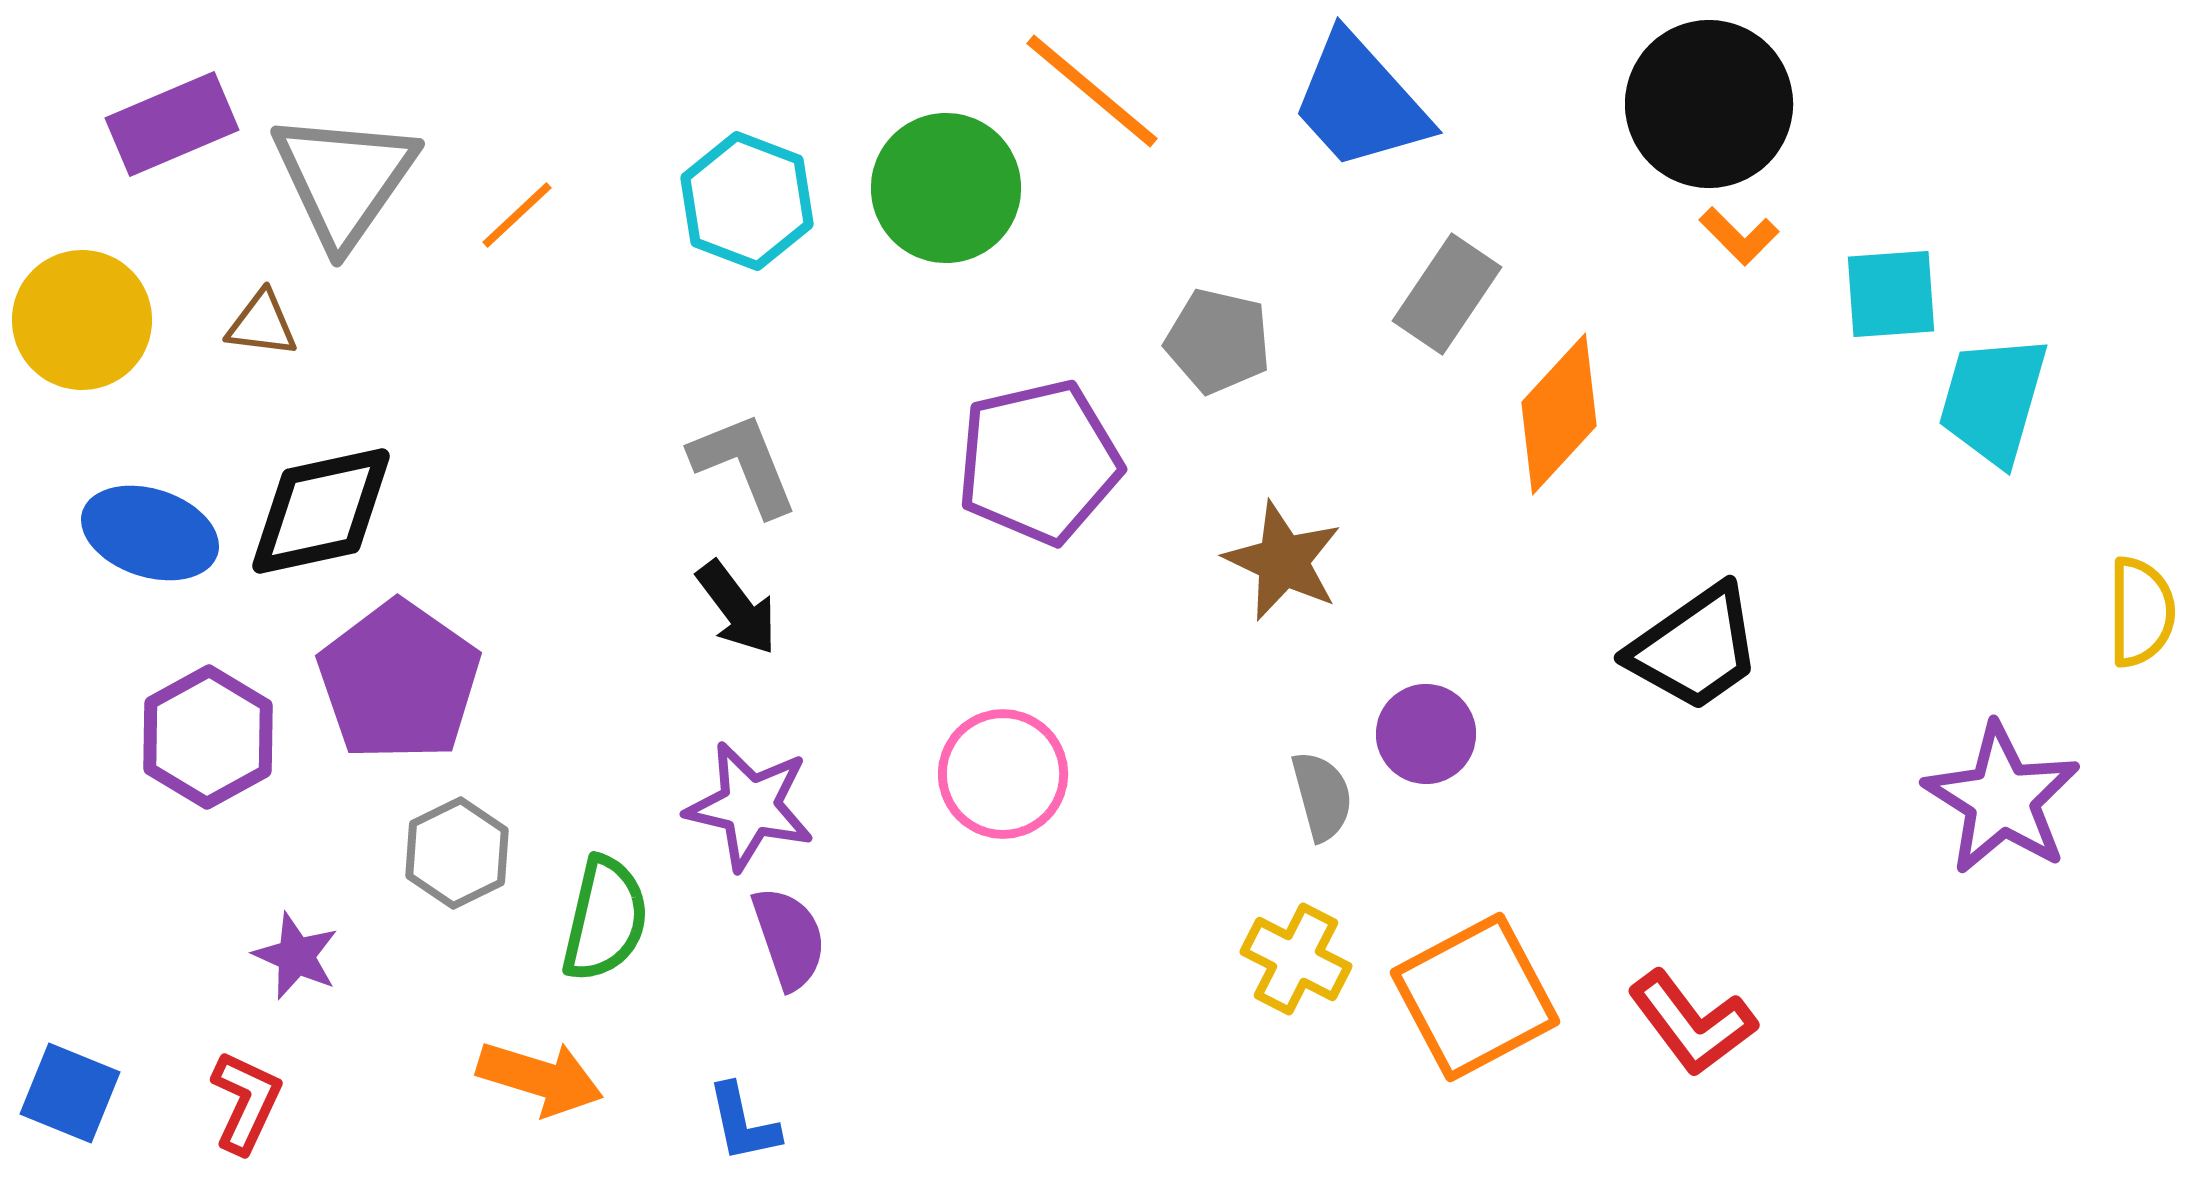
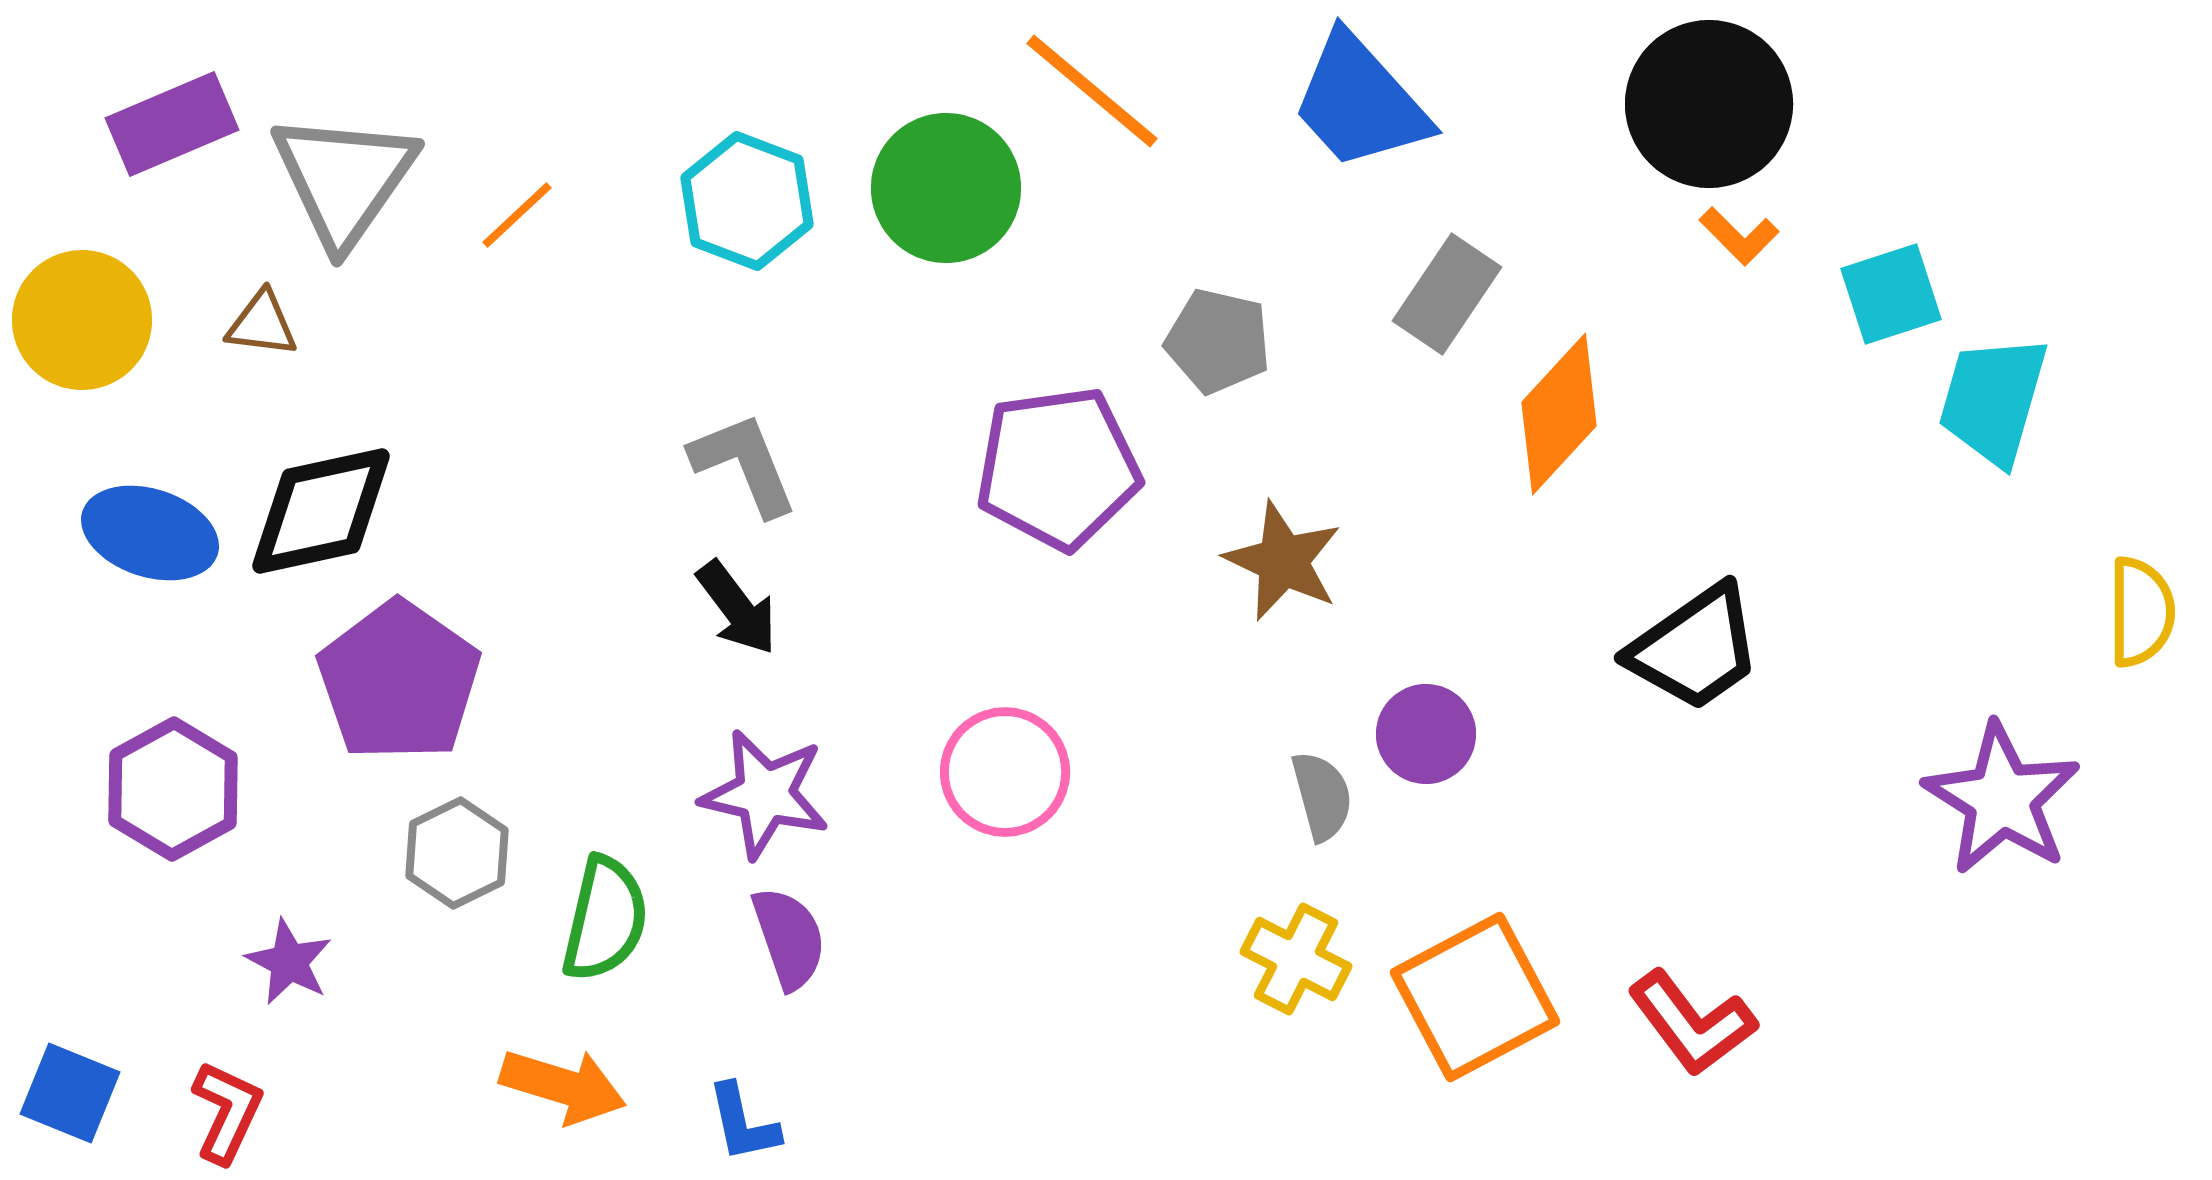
cyan square at (1891, 294): rotated 14 degrees counterclockwise
purple pentagon at (1039, 462): moved 19 px right, 6 px down; rotated 5 degrees clockwise
purple hexagon at (208, 737): moved 35 px left, 52 px down
pink circle at (1003, 774): moved 2 px right, 2 px up
purple star at (750, 806): moved 15 px right, 12 px up
purple star at (296, 956): moved 7 px left, 6 px down; rotated 4 degrees clockwise
orange arrow at (540, 1078): moved 23 px right, 8 px down
red L-shape at (246, 1102): moved 19 px left, 10 px down
